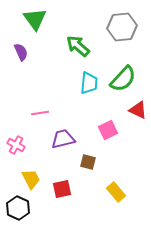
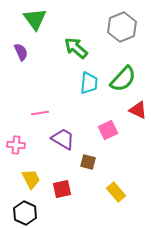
gray hexagon: rotated 16 degrees counterclockwise
green arrow: moved 2 px left, 2 px down
purple trapezoid: rotated 45 degrees clockwise
pink cross: rotated 24 degrees counterclockwise
black hexagon: moved 7 px right, 5 px down
